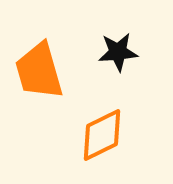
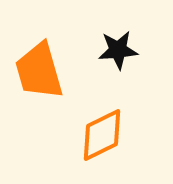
black star: moved 2 px up
